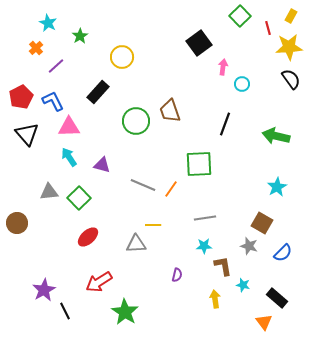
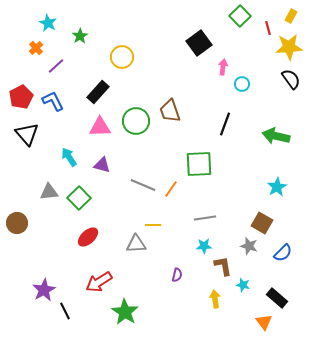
pink triangle at (69, 127): moved 31 px right
